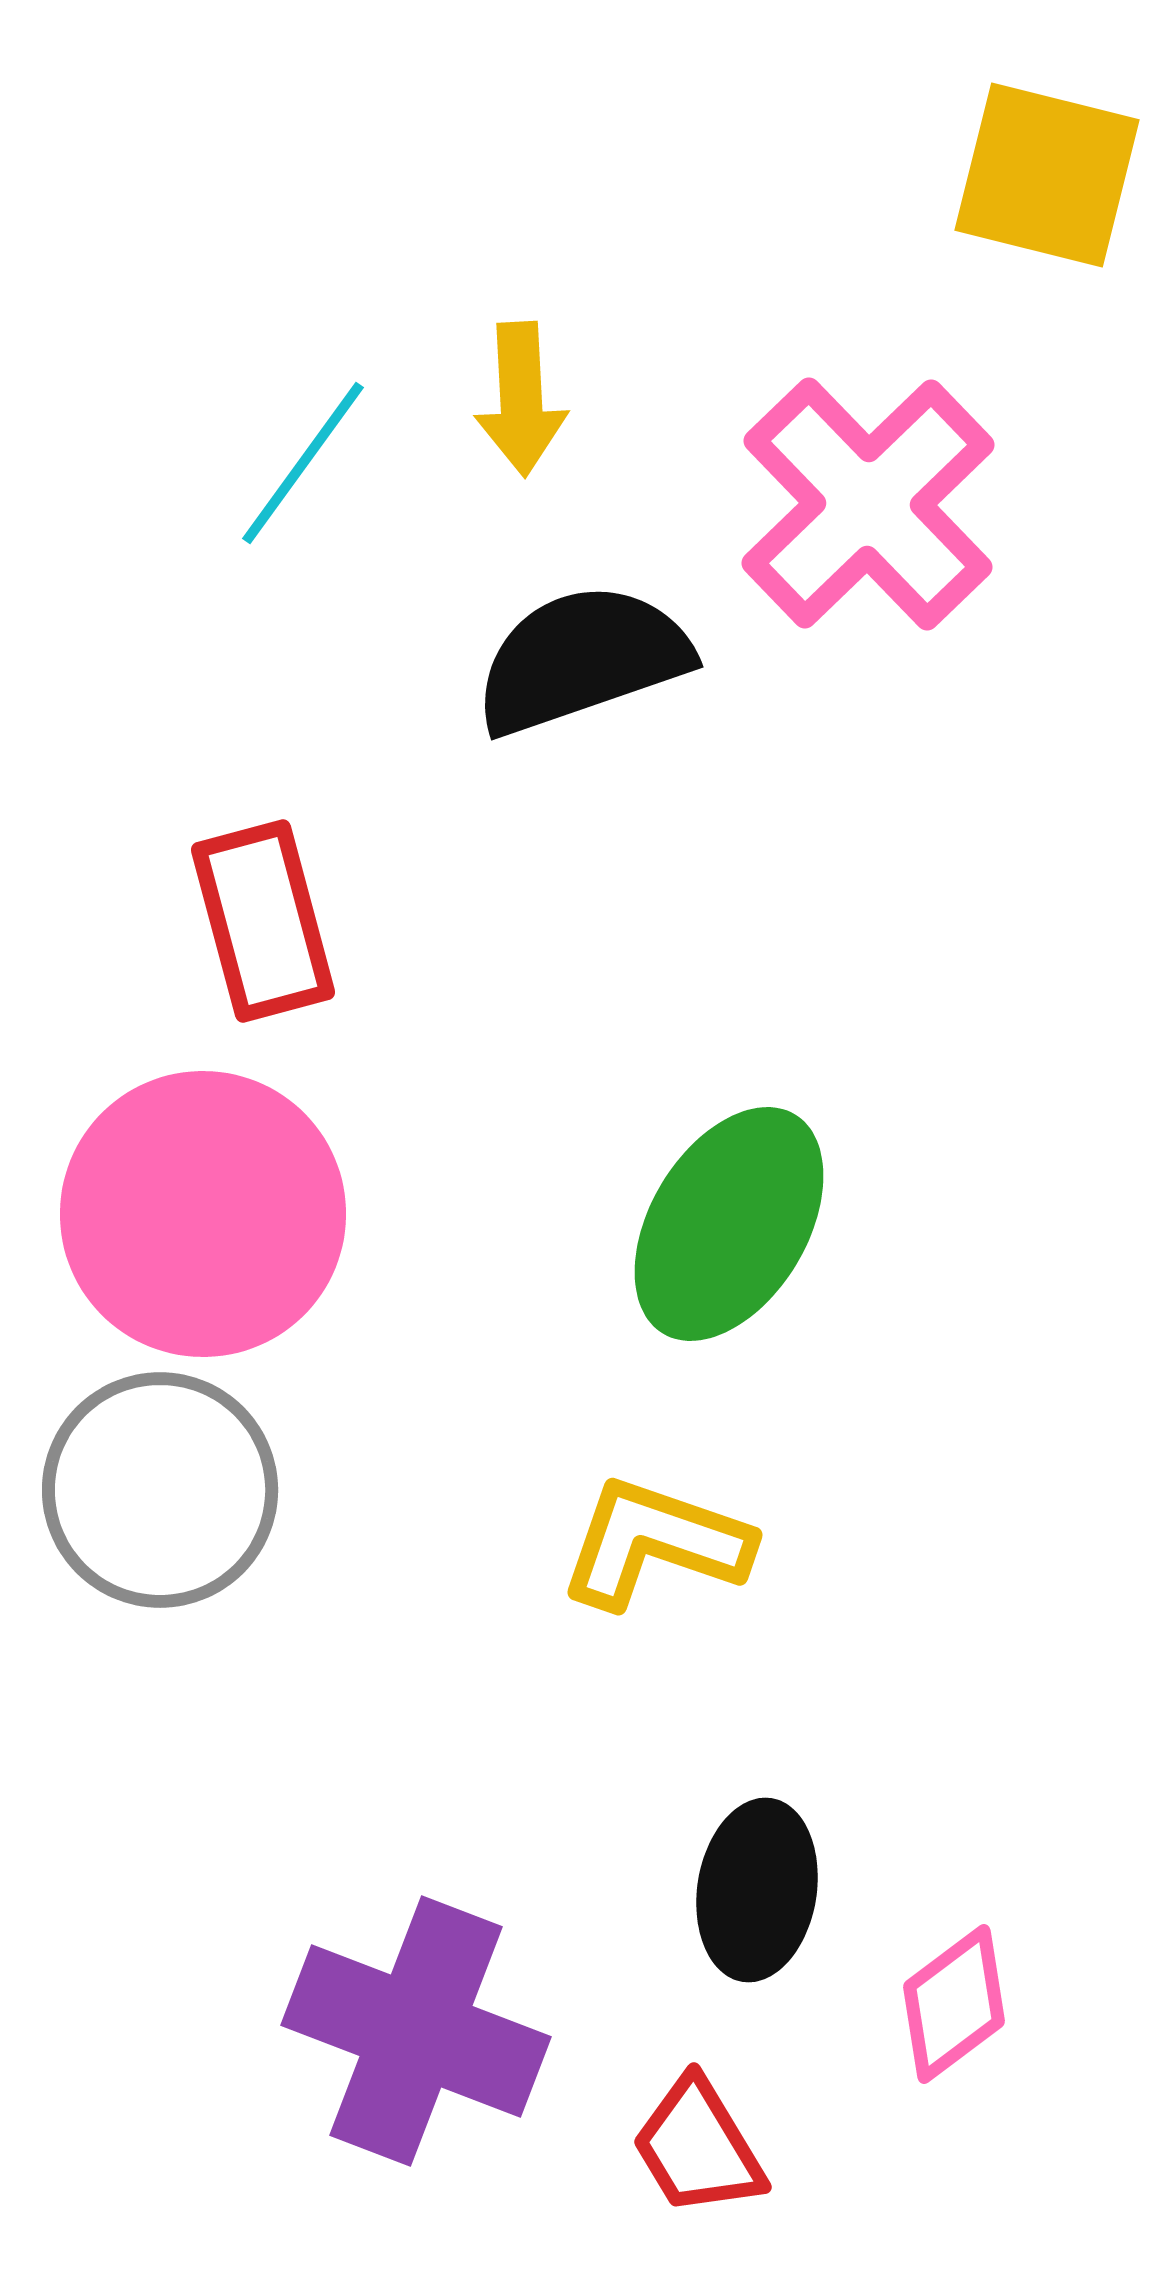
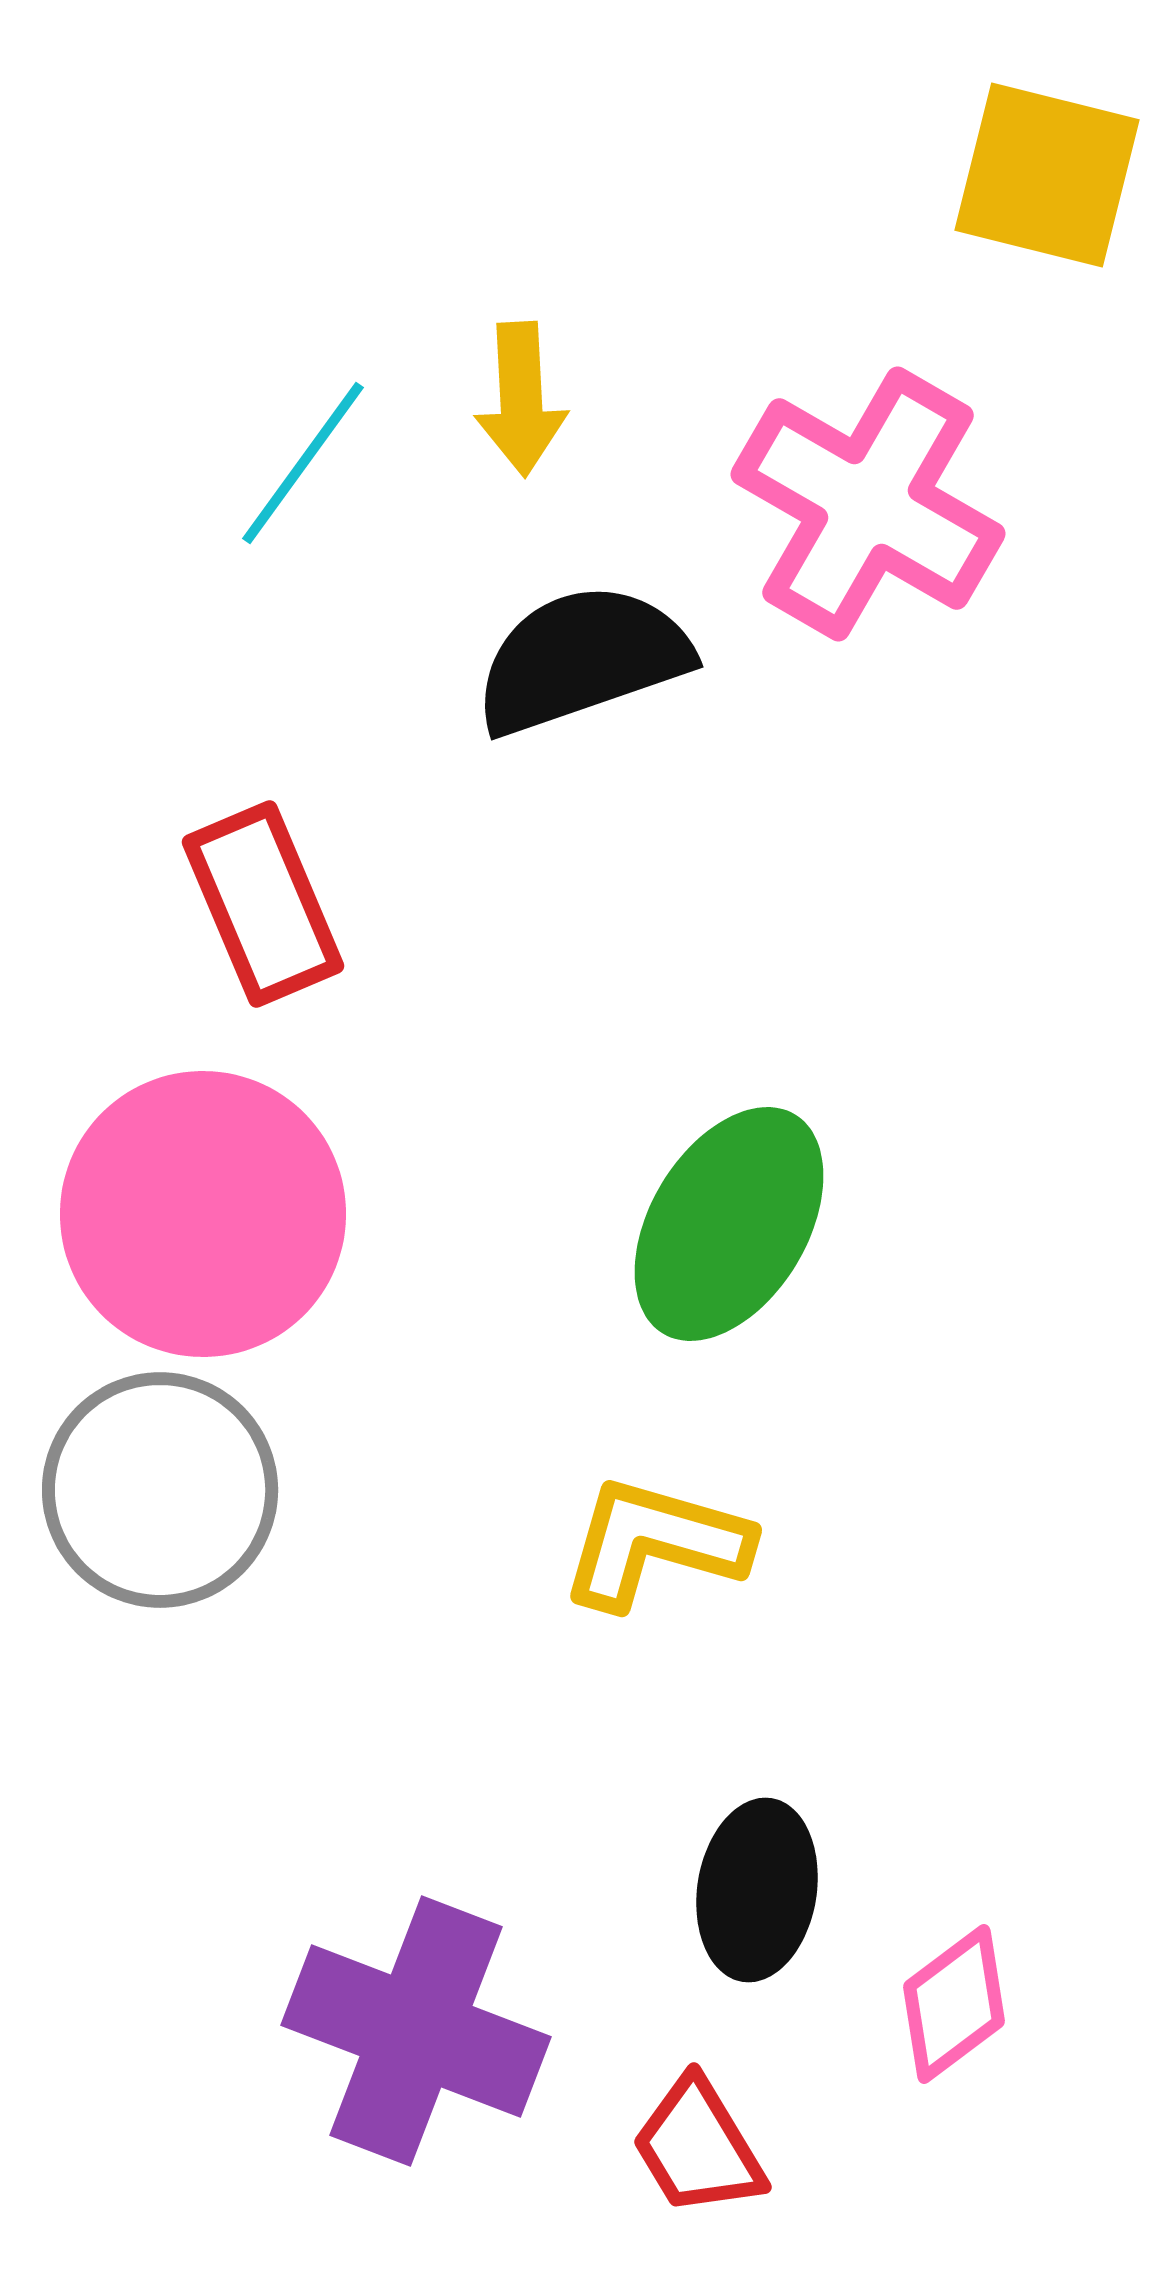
pink cross: rotated 16 degrees counterclockwise
red rectangle: moved 17 px up; rotated 8 degrees counterclockwise
yellow L-shape: rotated 3 degrees counterclockwise
